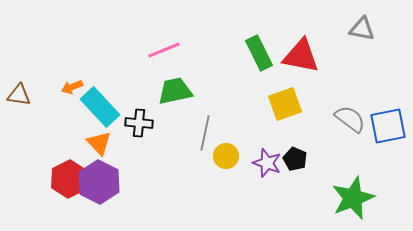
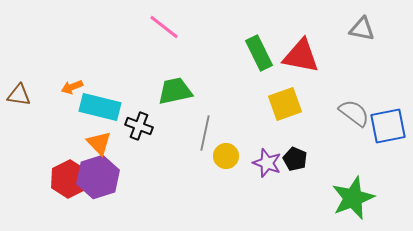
pink line: moved 23 px up; rotated 60 degrees clockwise
cyan rectangle: rotated 33 degrees counterclockwise
gray semicircle: moved 4 px right, 6 px up
black cross: moved 3 px down; rotated 16 degrees clockwise
purple hexagon: moved 1 px left, 5 px up; rotated 15 degrees clockwise
